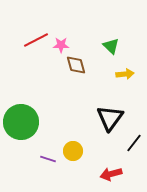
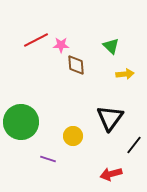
brown diamond: rotated 10 degrees clockwise
black line: moved 2 px down
yellow circle: moved 15 px up
